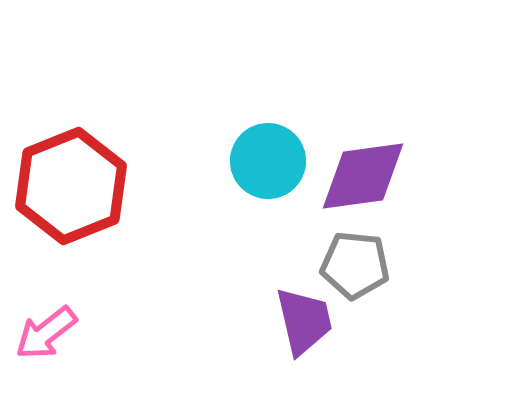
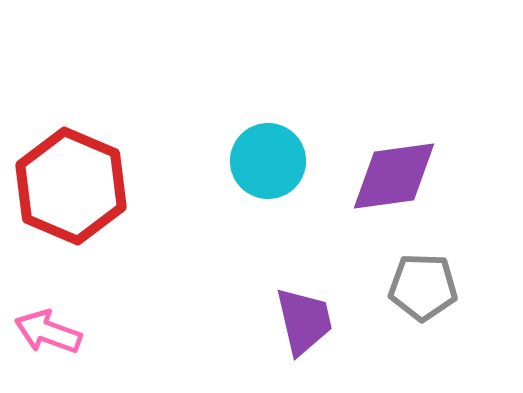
purple diamond: moved 31 px right
red hexagon: rotated 15 degrees counterclockwise
gray pentagon: moved 68 px right, 22 px down; rotated 4 degrees counterclockwise
pink arrow: moved 2 px right, 1 px up; rotated 58 degrees clockwise
